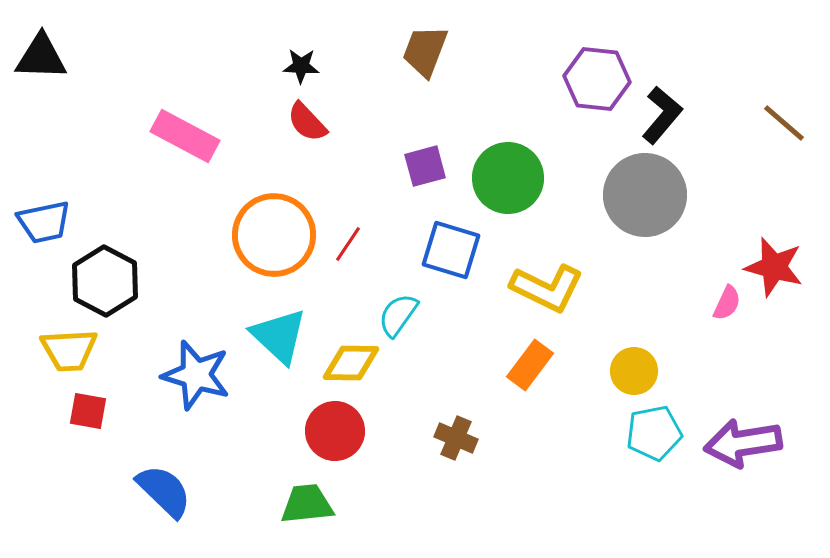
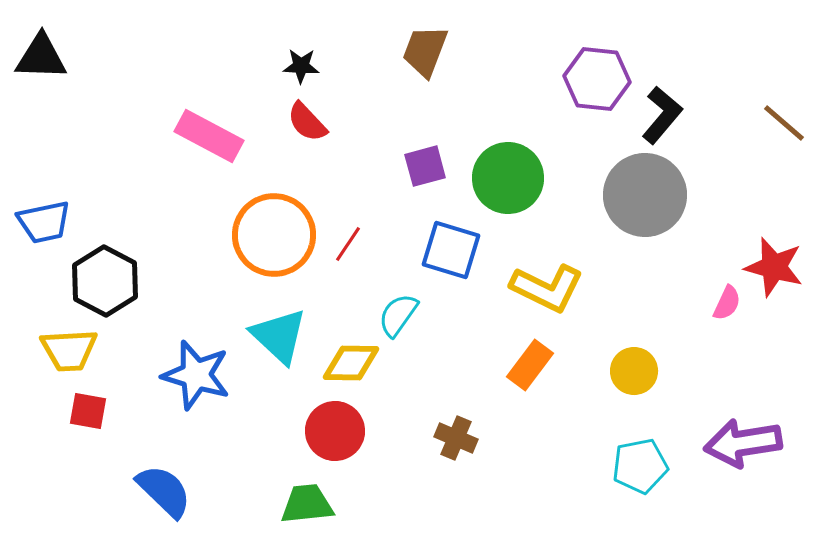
pink rectangle: moved 24 px right
cyan pentagon: moved 14 px left, 33 px down
